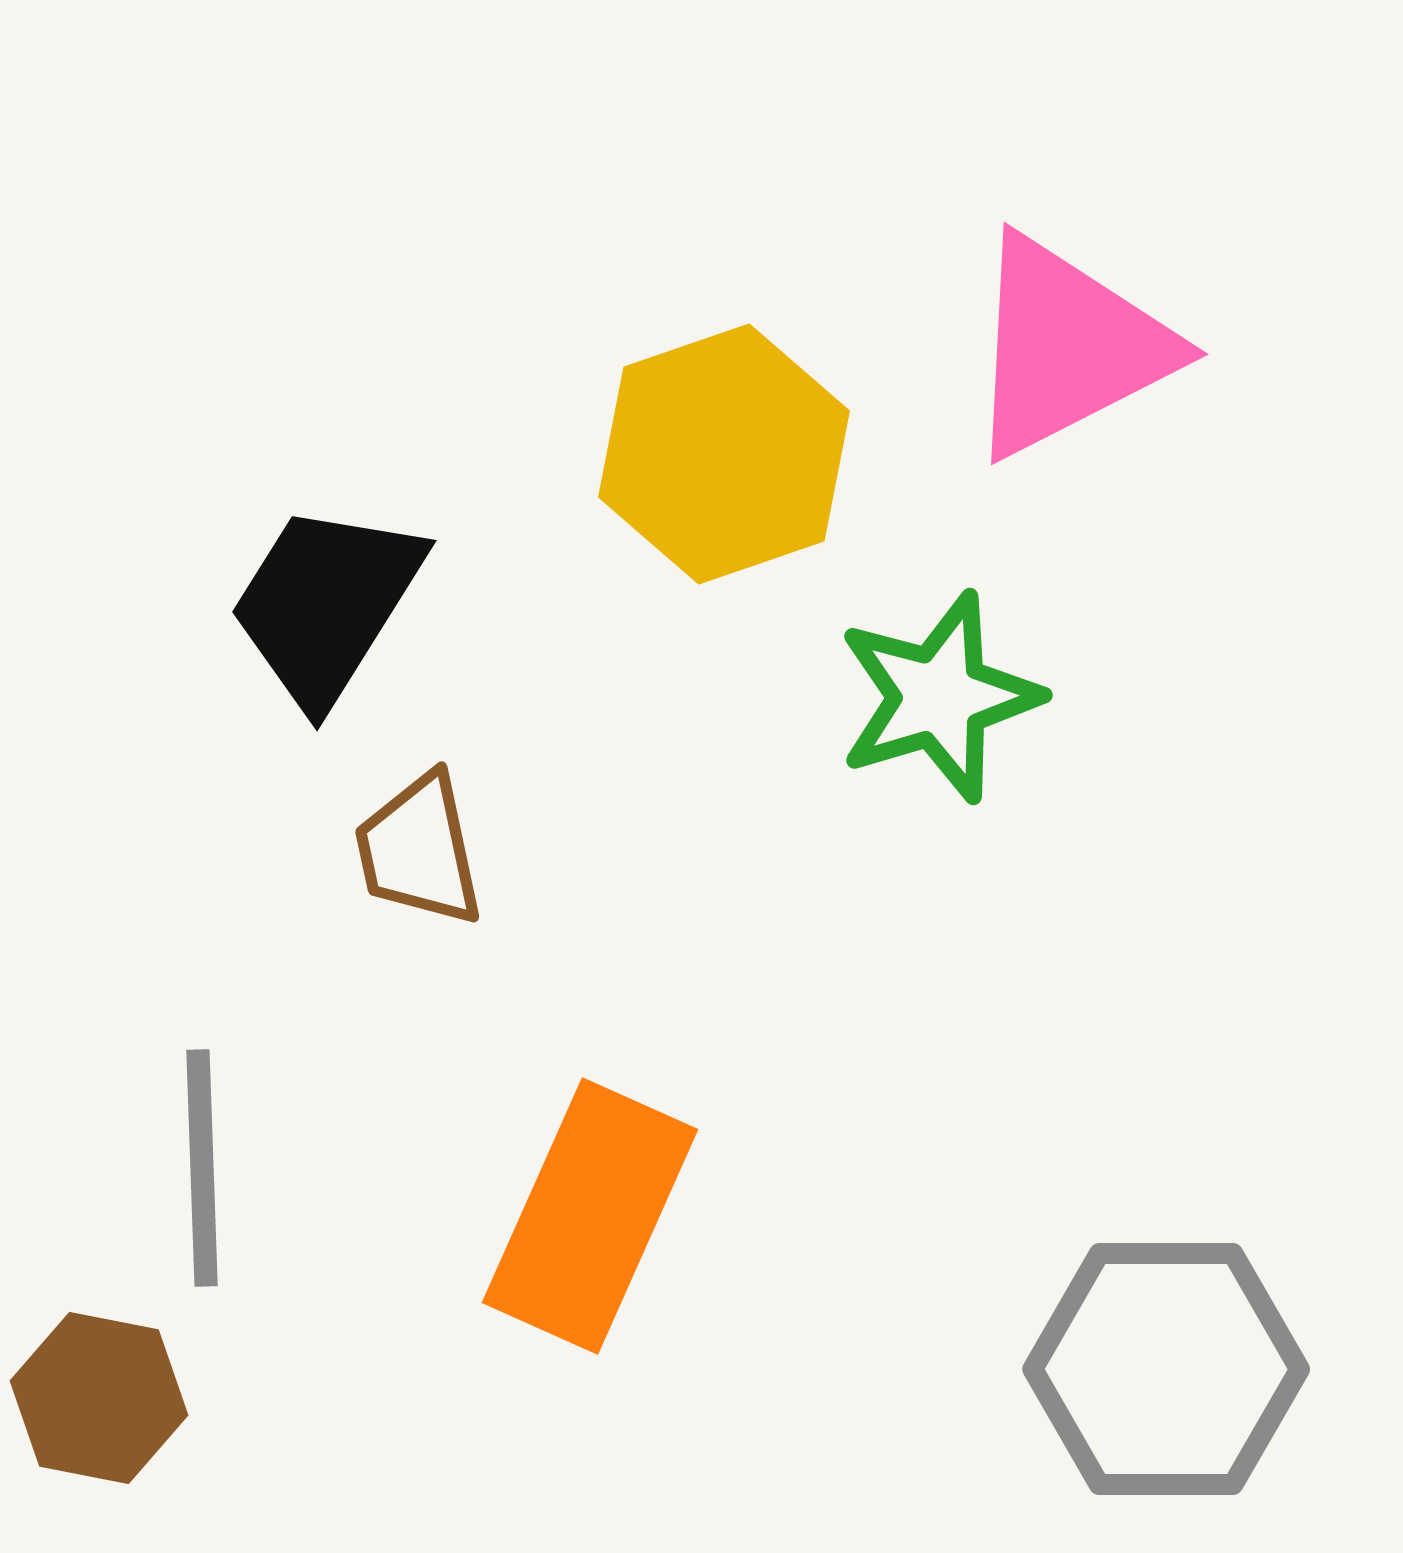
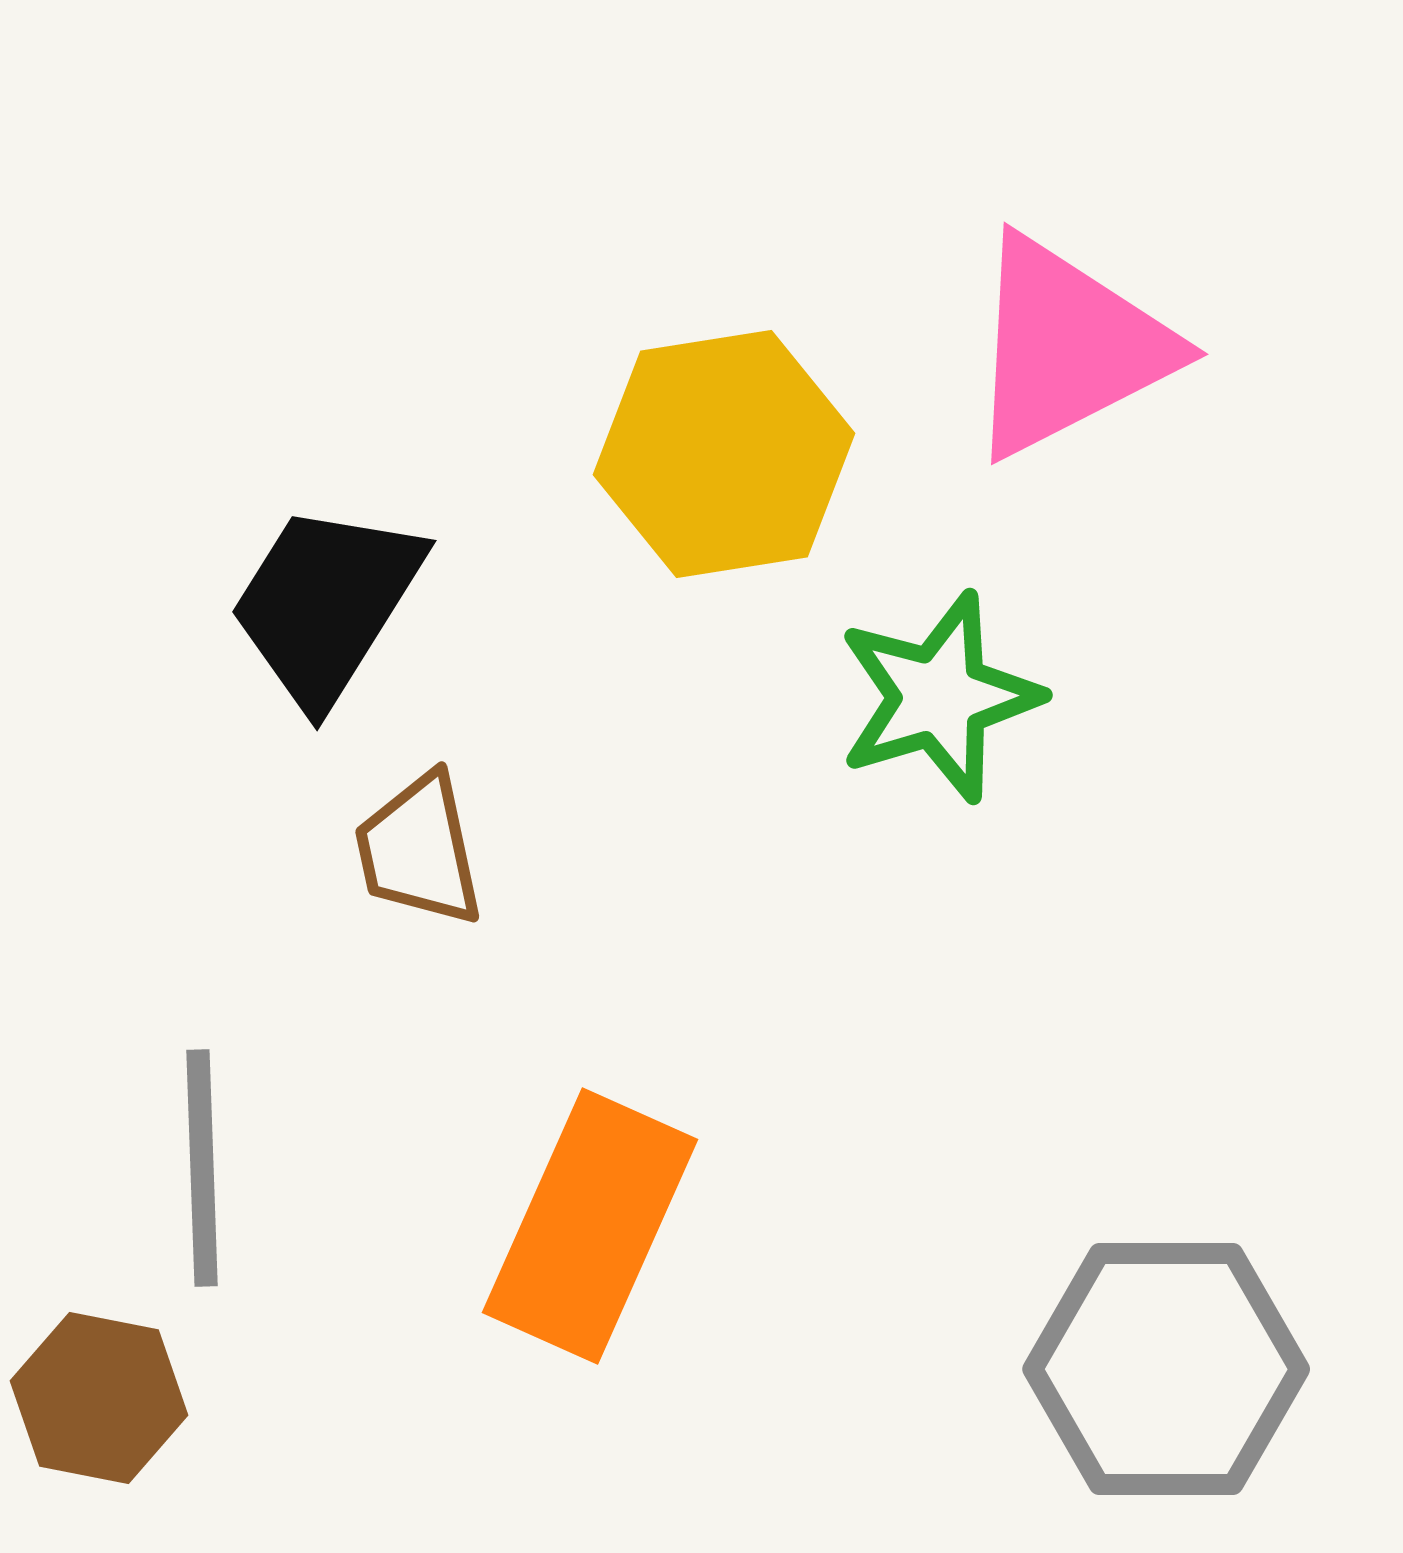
yellow hexagon: rotated 10 degrees clockwise
orange rectangle: moved 10 px down
